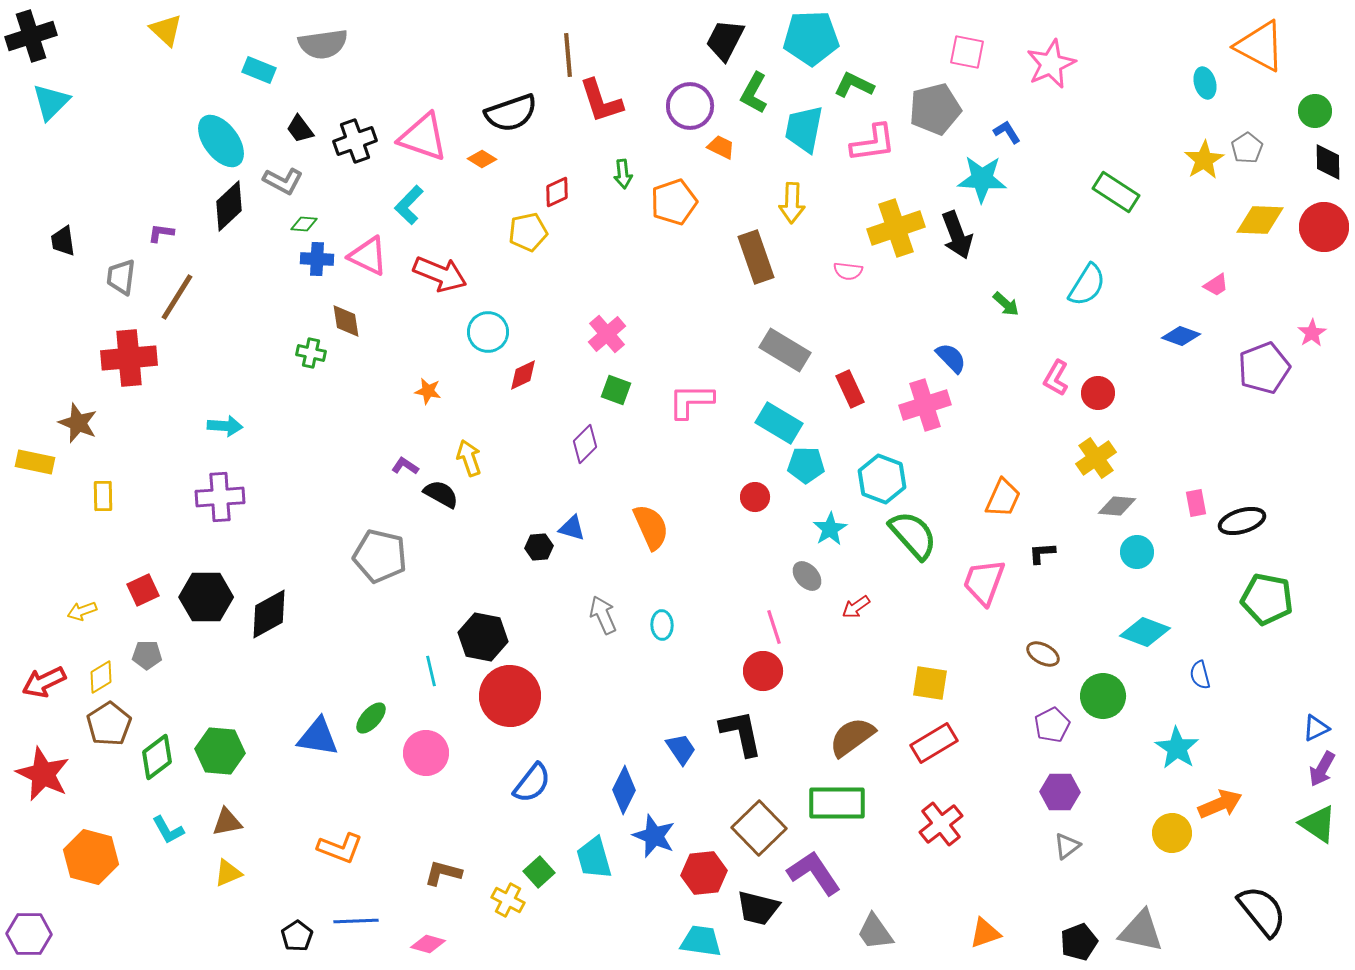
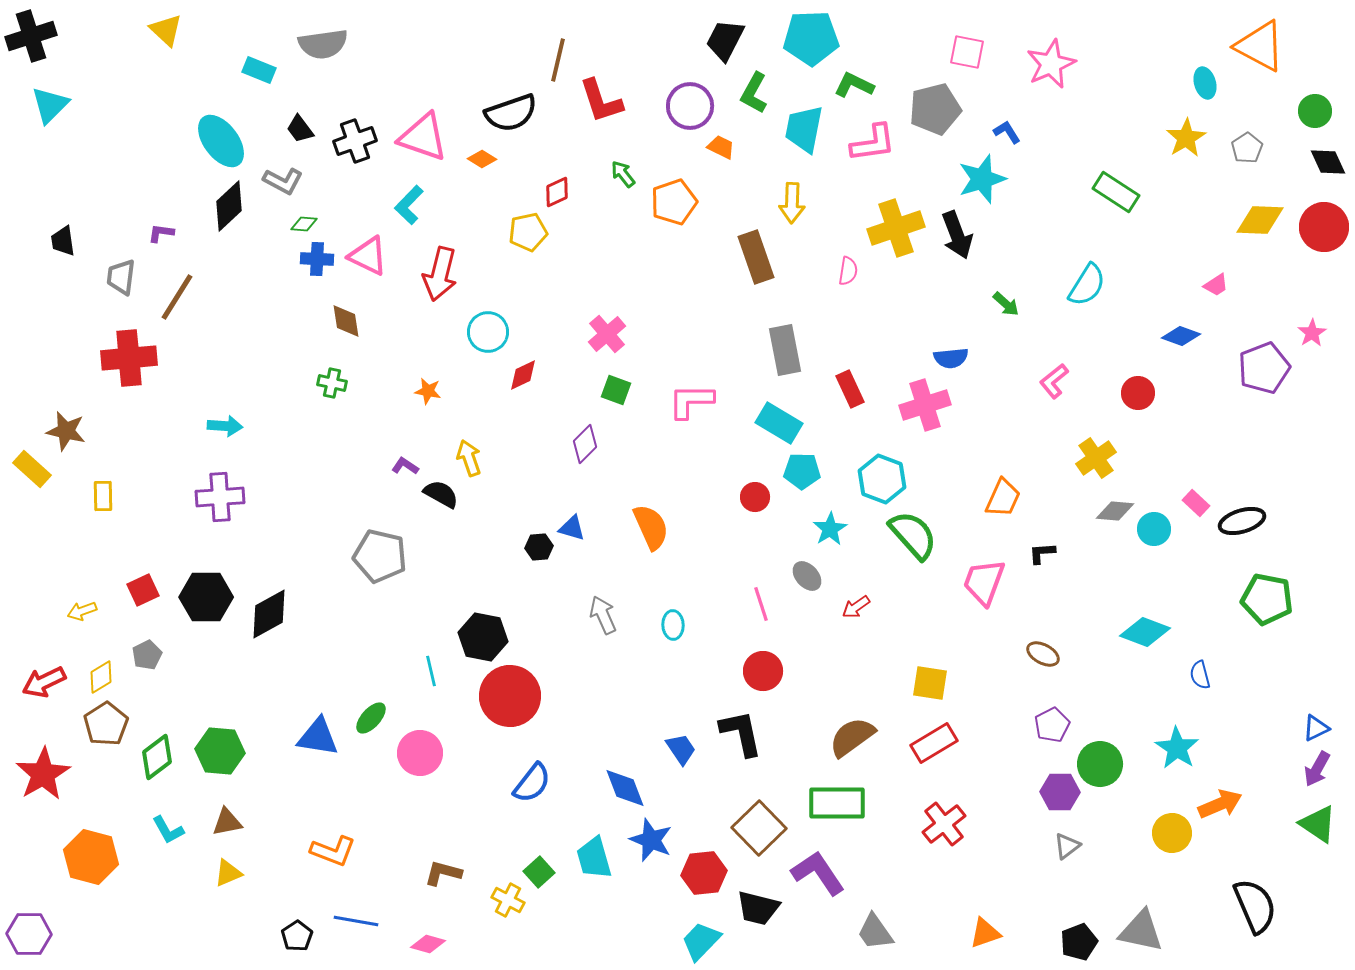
brown line at (568, 55): moved 10 px left, 5 px down; rotated 18 degrees clockwise
cyan triangle at (51, 102): moved 1 px left, 3 px down
yellow star at (1204, 160): moved 18 px left, 22 px up
black diamond at (1328, 162): rotated 24 degrees counterclockwise
green arrow at (623, 174): rotated 148 degrees clockwise
cyan star at (982, 179): rotated 21 degrees counterclockwise
pink semicircle at (848, 271): rotated 88 degrees counterclockwise
red arrow at (440, 274): rotated 82 degrees clockwise
gray rectangle at (785, 350): rotated 48 degrees clockwise
green cross at (311, 353): moved 21 px right, 30 px down
blue semicircle at (951, 358): rotated 128 degrees clockwise
pink L-shape at (1056, 378): moved 2 px left, 3 px down; rotated 21 degrees clockwise
red circle at (1098, 393): moved 40 px right
brown star at (78, 423): moved 12 px left, 8 px down; rotated 9 degrees counterclockwise
yellow rectangle at (35, 462): moved 3 px left, 7 px down; rotated 30 degrees clockwise
cyan pentagon at (806, 465): moved 4 px left, 6 px down
pink rectangle at (1196, 503): rotated 36 degrees counterclockwise
gray diamond at (1117, 506): moved 2 px left, 5 px down
cyan circle at (1137, 552): moved 17 px right, 23 px up
cyan ellipse at (662, 625): moved 11 px right
pink line at (774, 627): moved 13 px left, 23 px up
gray pentagon at (147, 655): rotated 28 degrees counterclockwise
green circle at (1103, 696): moved 3 px left, 68 px down
brown pentagon at (109, 724): moved 3 px left
pink circle at (426, 753): moved 6 px left
purple arrow at (1322, 769): moved 5 px left
red star at (43, 774): rotated 16 degrees clockwise
blue diamond at (624, 790): moved 1 px right, 2 px up; rotated 48 degrees counterclockwise
red cross at (941, 824): moved 3 px right
blue star at (654, 836): moved 3 px left, 4 px down
orange L-shape at (340, 848): moved 7 px left, 3 px down
purple L-shape at (814, 873): moved 4 px right
black semicircle at (1262, 911): moved 7 px left, 5 px up; rotated 16 degrees clockwise
blue line at (356, 921): rotated 12 degrees clockwise
cyan trapezoid at (701, 941): rotated 54 degrees counterclockwise
